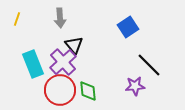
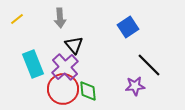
yellow line: rotated 32 degrees clockwise
purple cross: moved 2 px right, 5 px down
red circle: moved 3 px right, 1 px up
